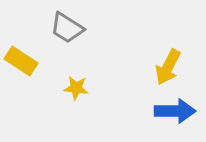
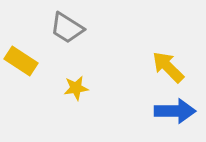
yellow arrow: rotated 108 degrees clockwise
yellow star: rotated 15 degrees counterclockwise
